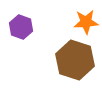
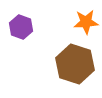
brown hexagon: moved 4 px down
